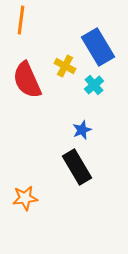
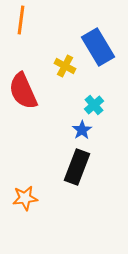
red semicircle: moved 4 px left, 11 px down
cyan cross: moved 20 px down
blue star: rotated 12 degrees counterclockwise
black rectangle: rotated 52 degrees clockwise
